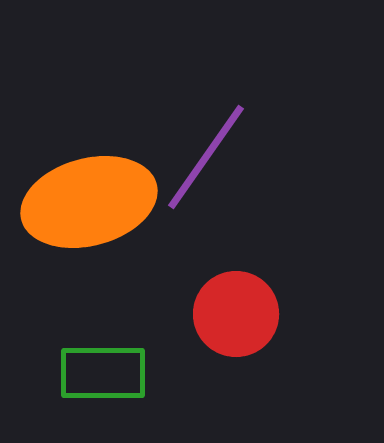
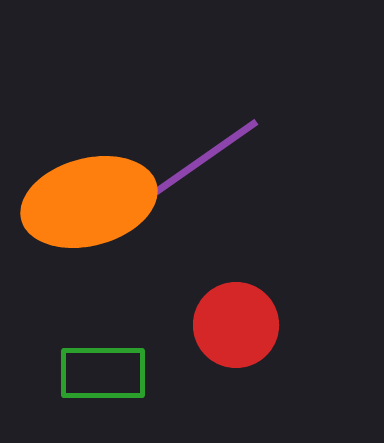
purple line: rotated 20 degrees clockwise
red circle: moved 11 px down
